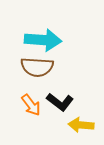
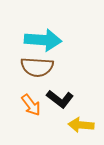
black L-shape: moved 3 px up
